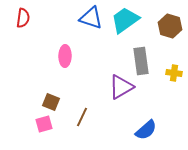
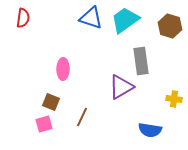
pink ellipse: moved 2 px left, 13 px down
yellow cross: moved 26 px down
blue semicircle: moved 4 px right; rotated 50 degrees clockwise
